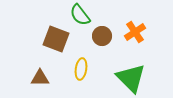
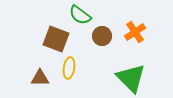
green semicircle: rotated 15 degrees counterclockwise
yellow ellipse: moved 12 px left, 1 px up
